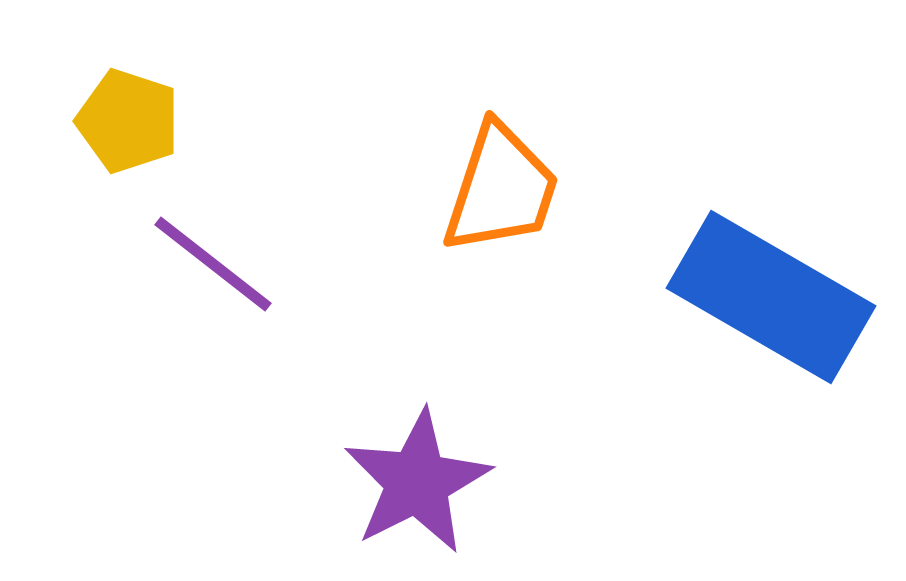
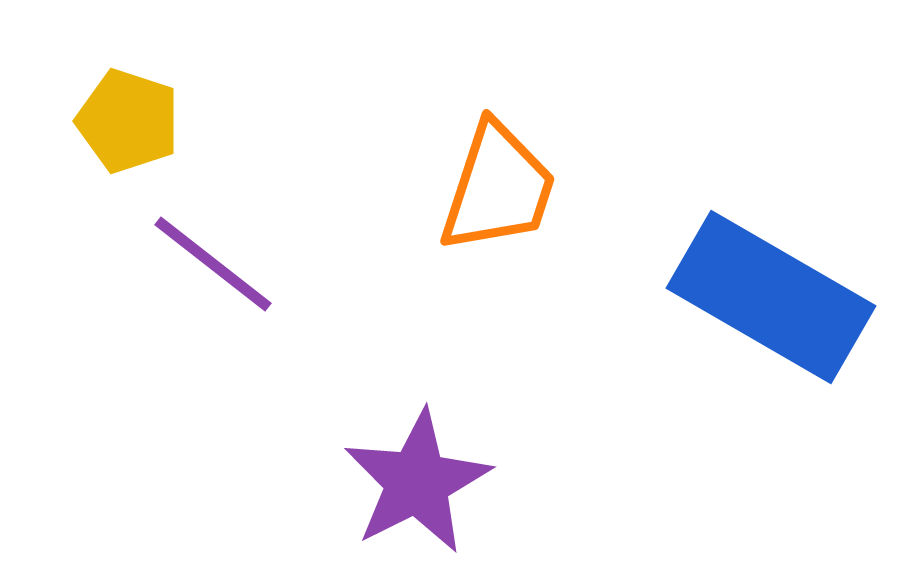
orange trapezoid: moved 3 px left, 1 px up
